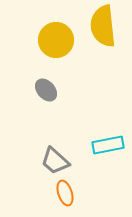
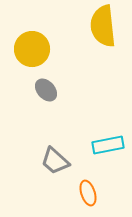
yellow circle: moved 24 px left, 9 px down
orange ellipse: moved 23 px right
